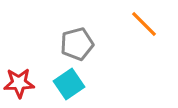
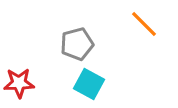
cyan square: moved 20 px right; rotated 28 degrees counterclockwise
